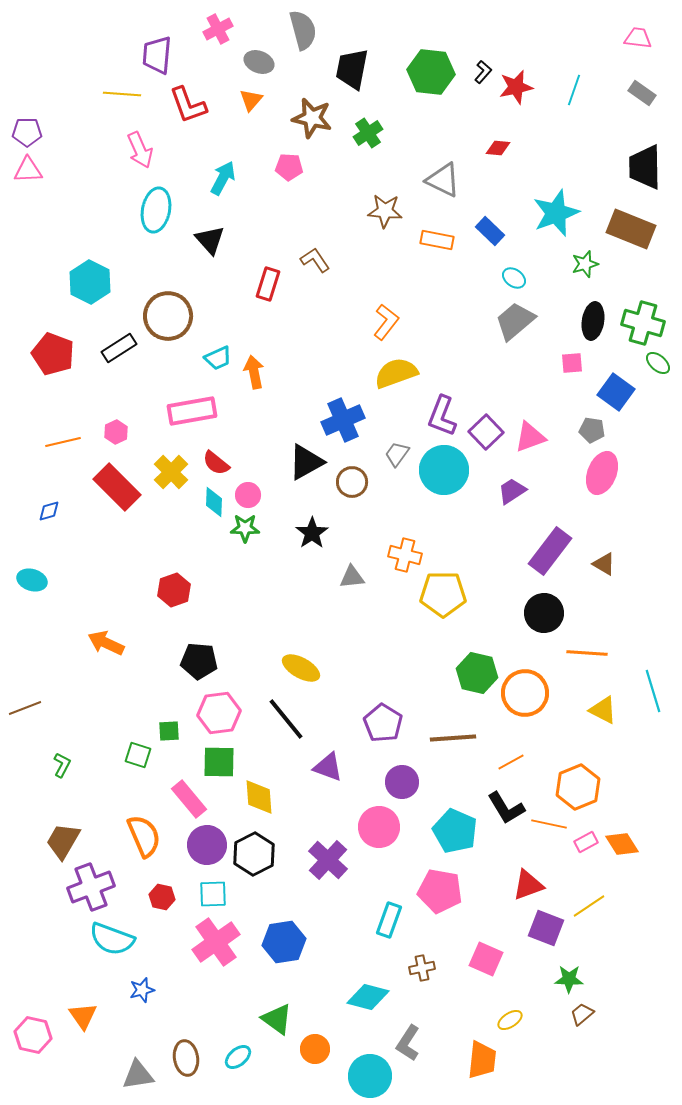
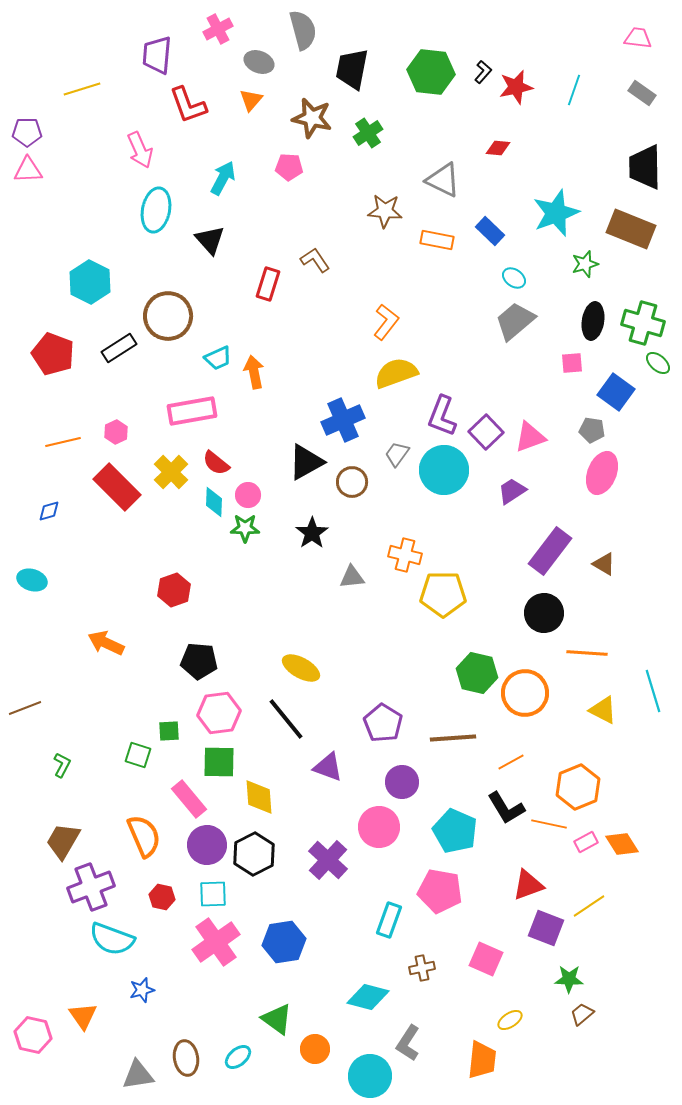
yellow line at (122, 94): moved 40 px left, 5 px up; rotated 21 degrees counterclockwise
